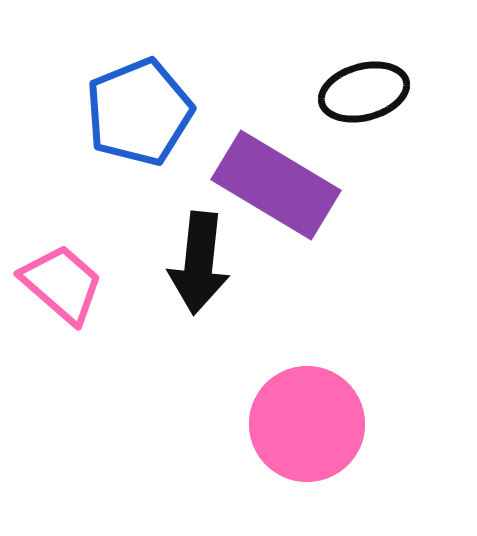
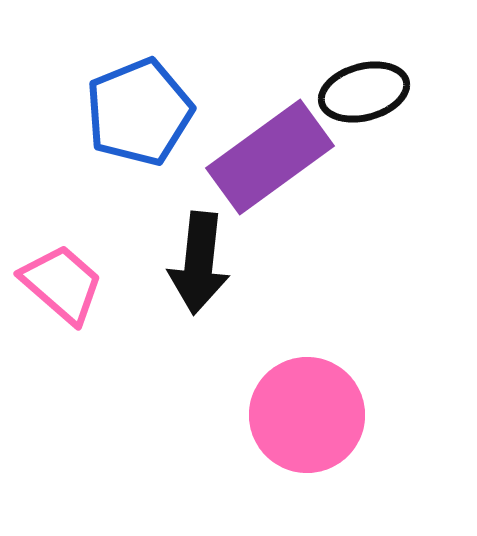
purple rectangle: moved 6 px left, 28 px up; rotated 67 degrees counterclockwise
pink circle: moved 9 px up
